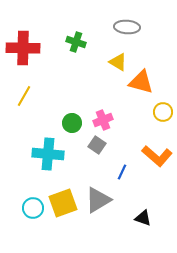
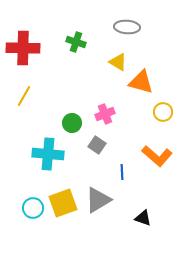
pink cross: moved 2 px right, 6 px up
blue line: rotated 28 degrees counterclockwise
